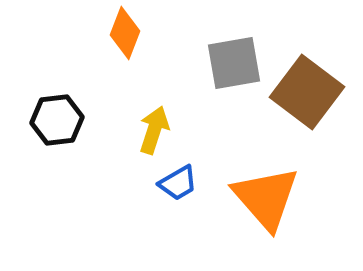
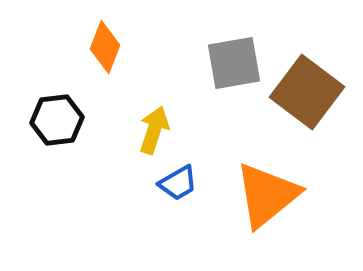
orange diamond: moved 20 px left, 14 px down
orange triangle: moved 1 px right, 3 px up; rotated 32 degrees clockwise
